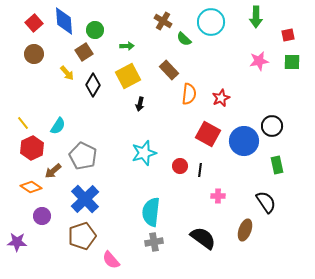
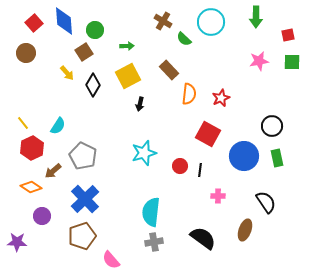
brown circle at (34, 54): moved 8 px left, 1 px up
blue circle at (244, 141): moved 15 px down
green rectangle at (277, 165): moved 7 px up
